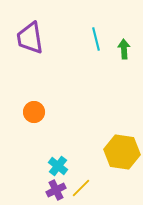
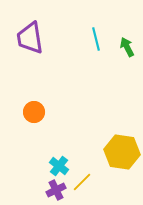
green arrow: moved 3 px right, 2 px up; rotated 24 degrees counterclockwise
cyan cross: moved 1 px right
yellow line: moved 1 px right, 6 px up
